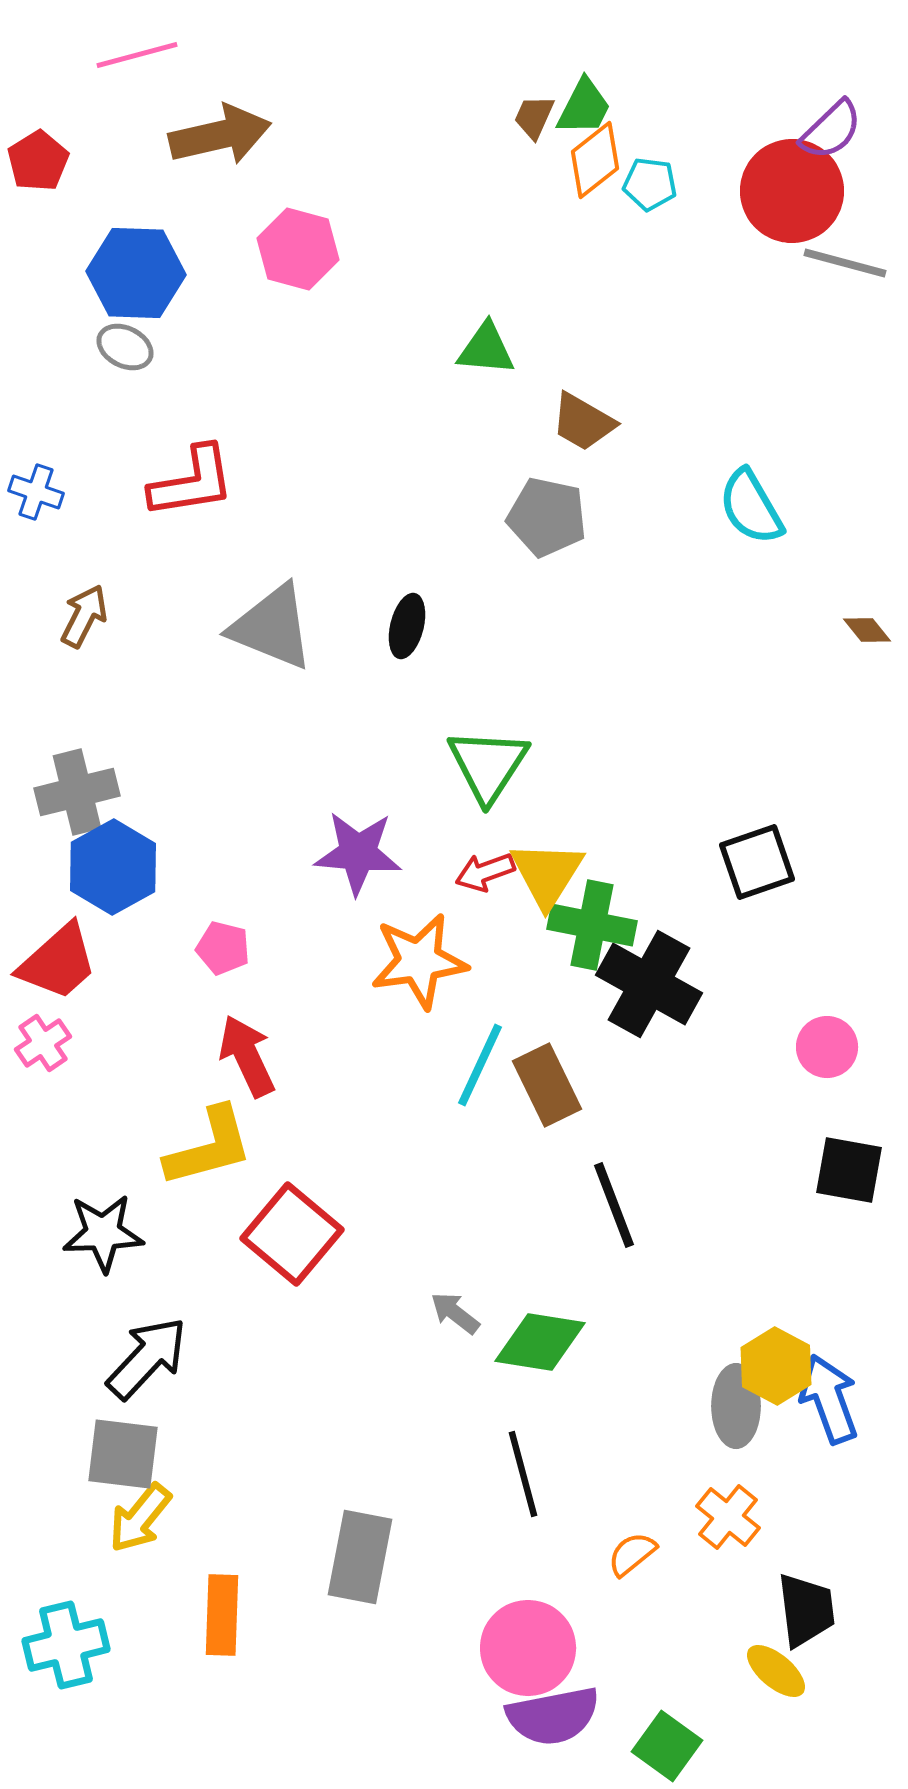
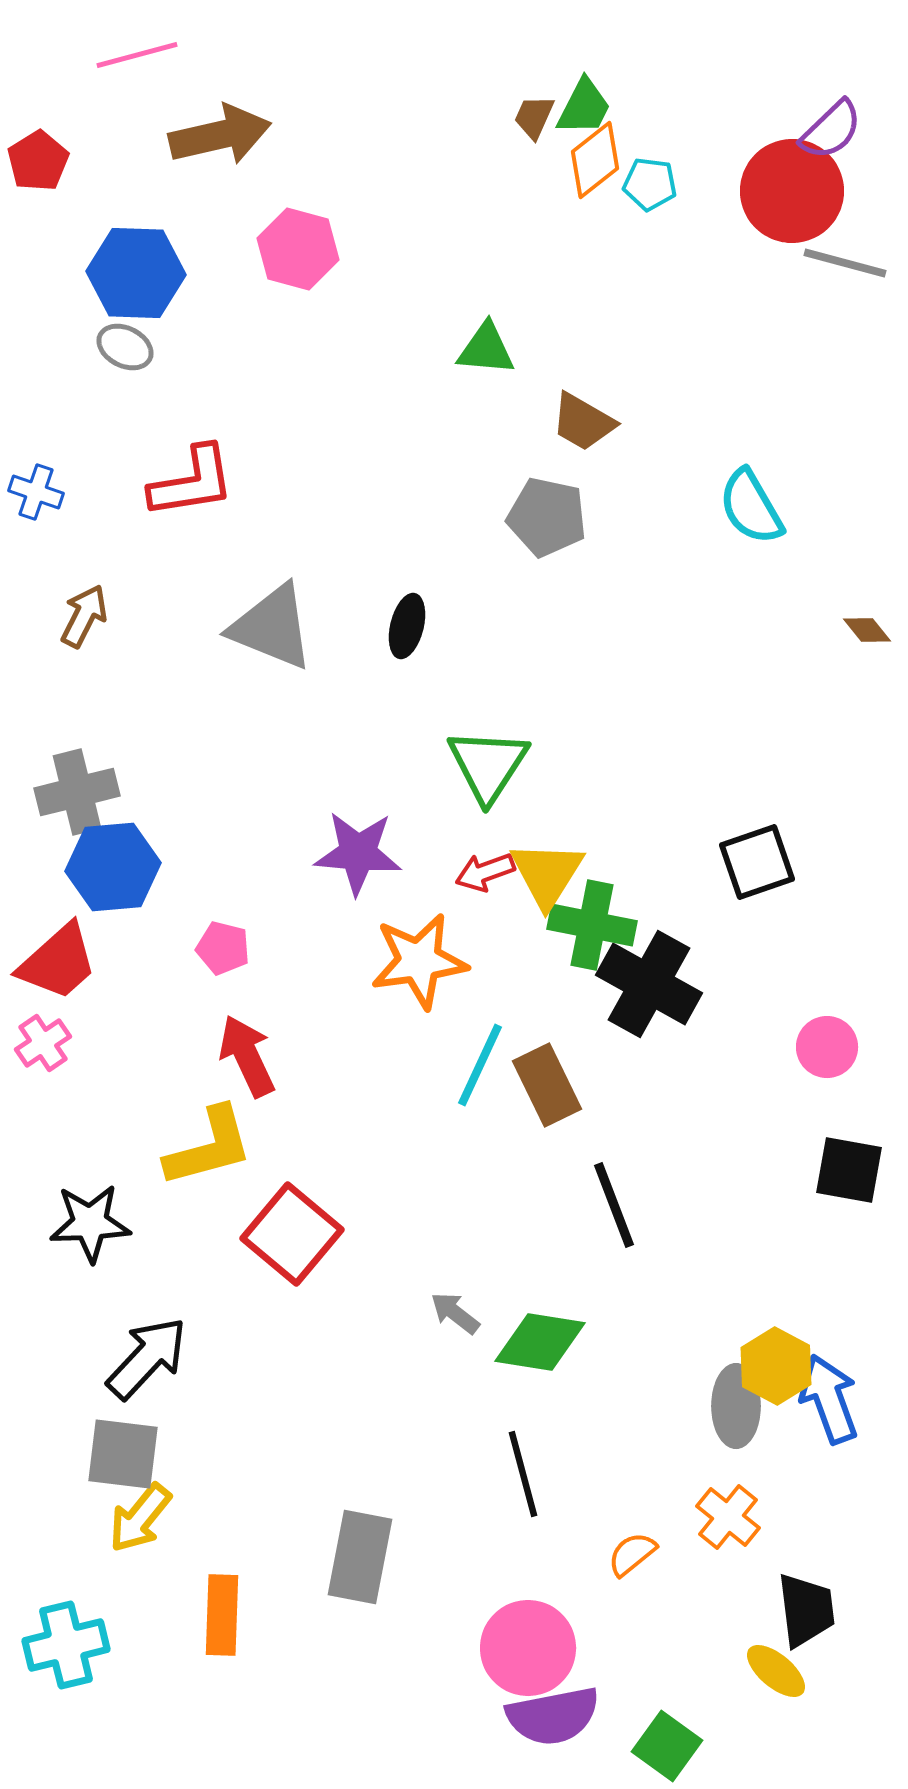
blue hexagon at (113, 867): rotated 24 degrees clockwise
black star at (103, 1233): moved 13 px left, 10 px up
